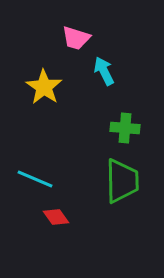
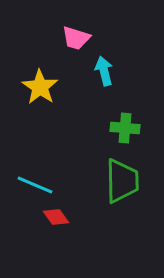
cyan arrow: rotated 12 degrees clockwise
yellow star: moved 4 px left
cyan line: moved 6 px down
